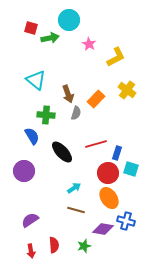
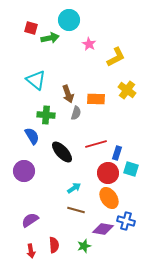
orange rectangle: rotated 48 degrees clockwise
